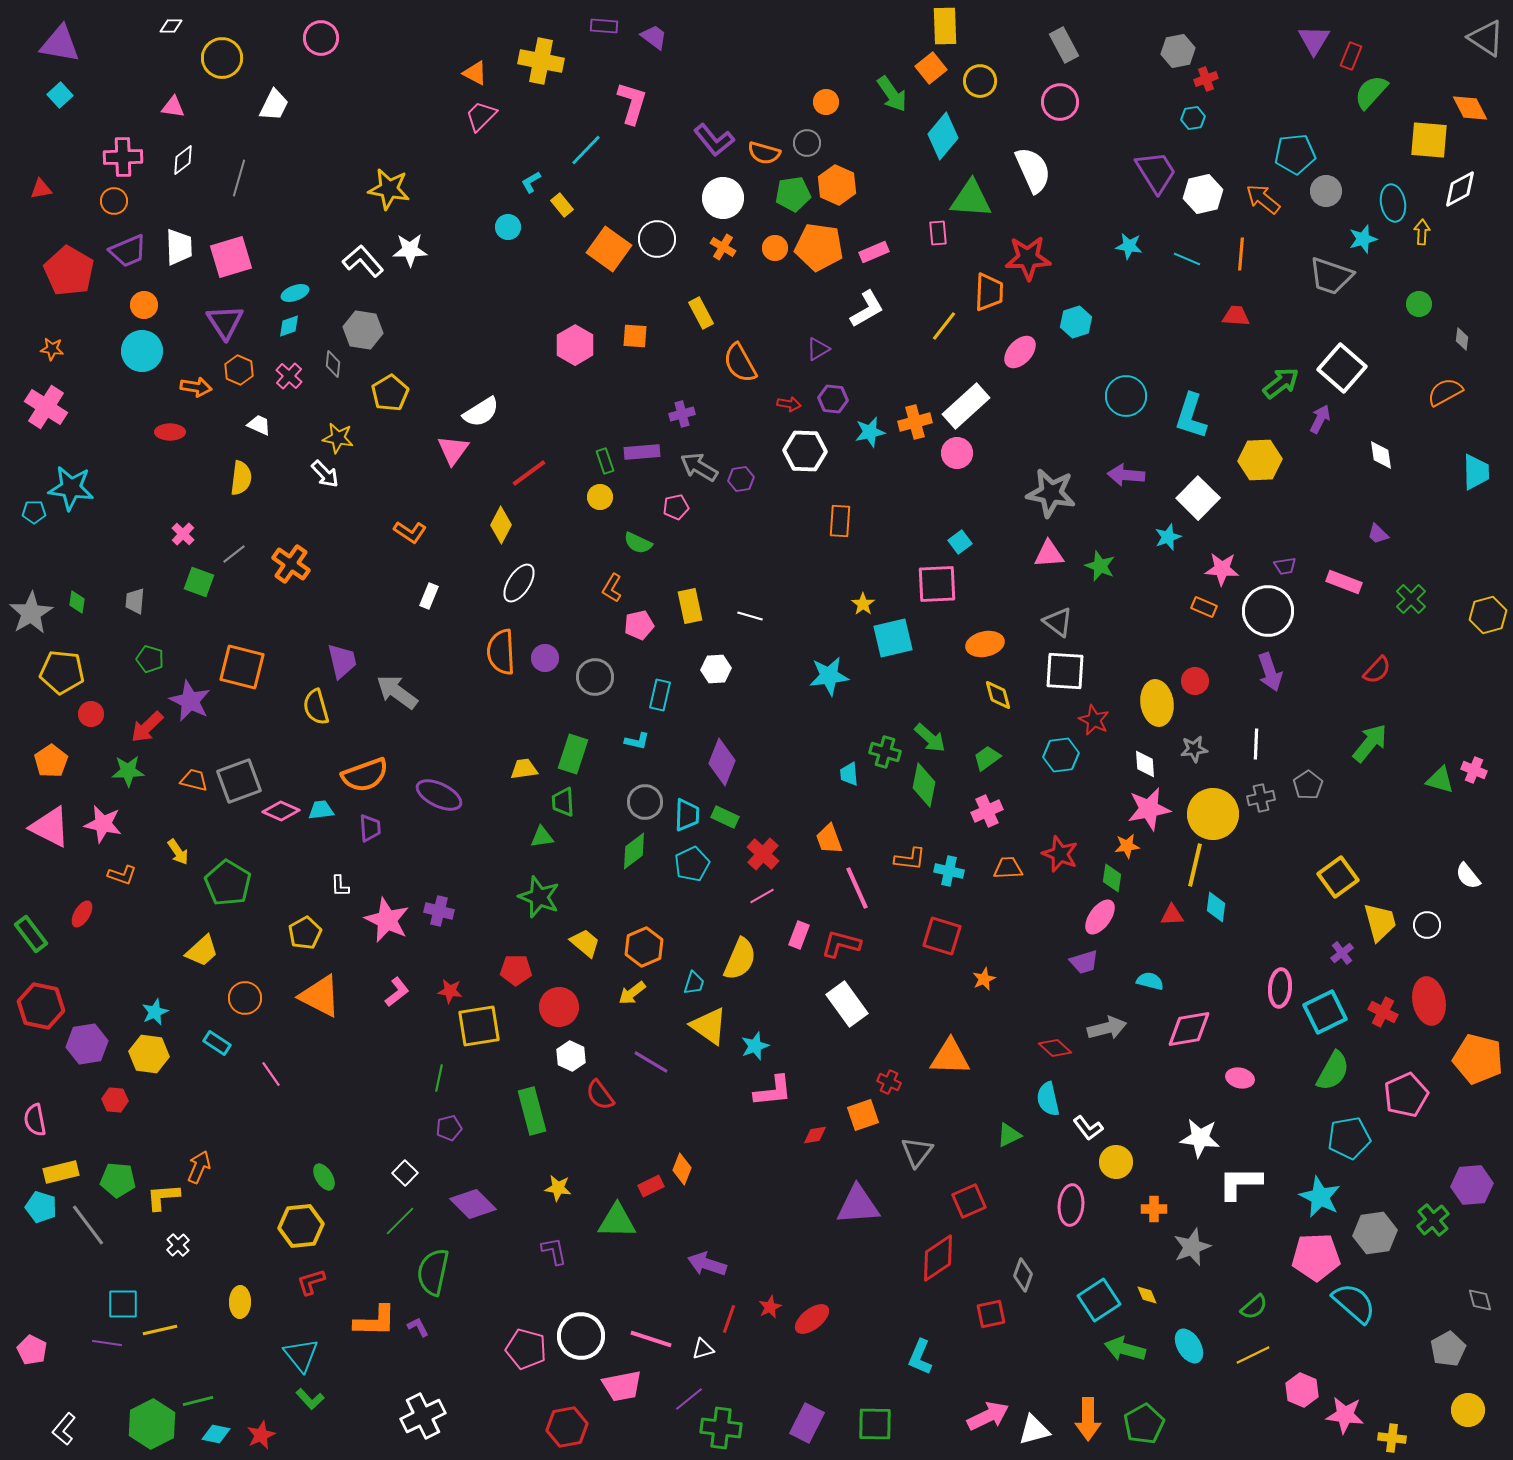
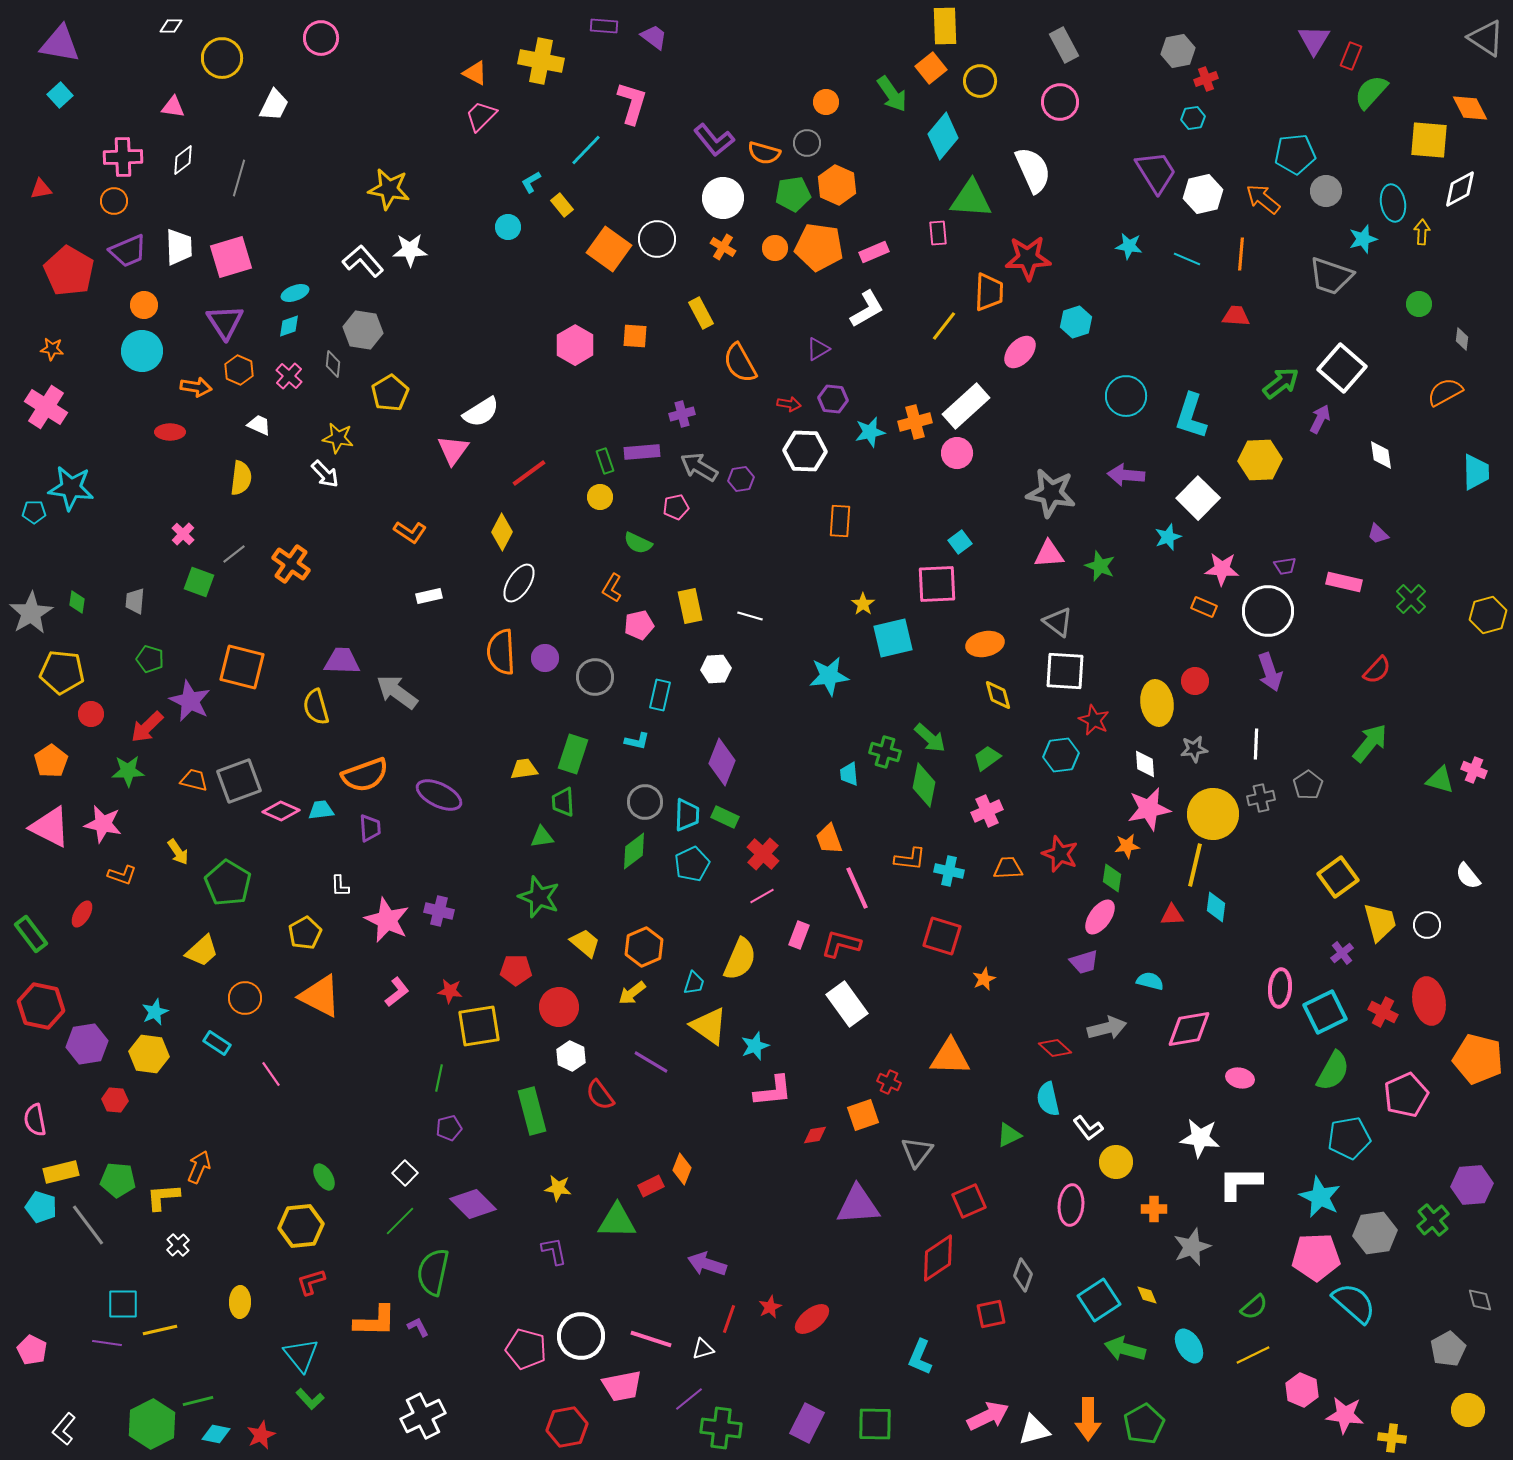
yellow diamond at (501, 525): moved 1 px right, 7 px down
pink rectangle at (1344, 582): rotated 8 degrees counterclockwise
white rectangle at (429, 596): rotated 55 degrees clockwise
purple trapezoid at (342, 661): rotated 75 degrees counterclockwise
